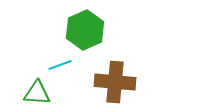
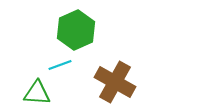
green hexagon: moved 9 px left
brown cross: rotated 24 degrees clockwise
